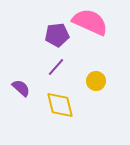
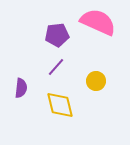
pink semicircle: moved 8 px right
purple semicircle: rotated 54 degrees clockwise
